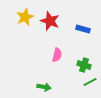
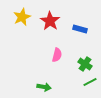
yellow star: moved 3 px left
red star: rotated 12 degrees clockwise
blue rectangle: moved 3 px left
green cross: moved 1 px right, 1 px up; rotated 16 degrees clockwise
